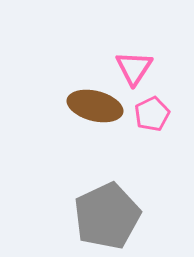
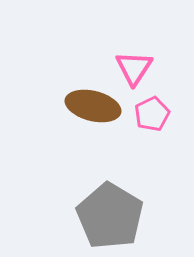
brown ellipse: moved 2 px left
gray pentagon: moved 3 px right; rotated 16 degrees counterclockwise
